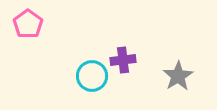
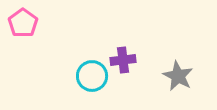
pink pentagon: moved 5 px left, 1 px up
gray star: rotated 12 degrees counterclockwise
